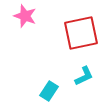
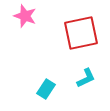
cyan L-shape: moved 2 px right, 2 px down
cyan rectangle: moved 3 px left, 2 px up
